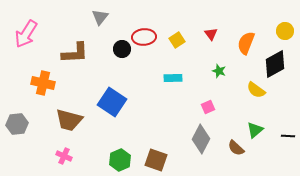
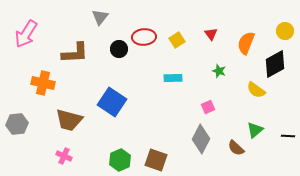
black circle: moved 3 px left
